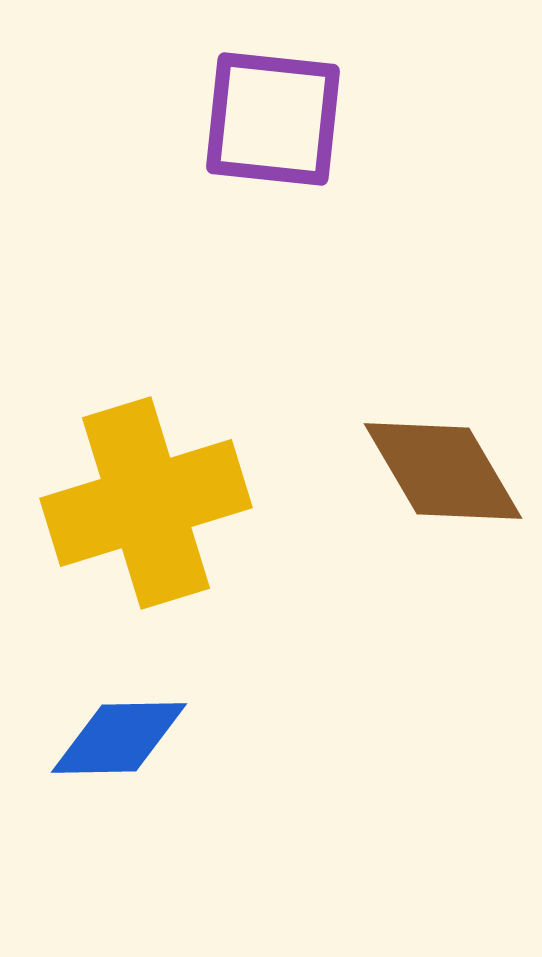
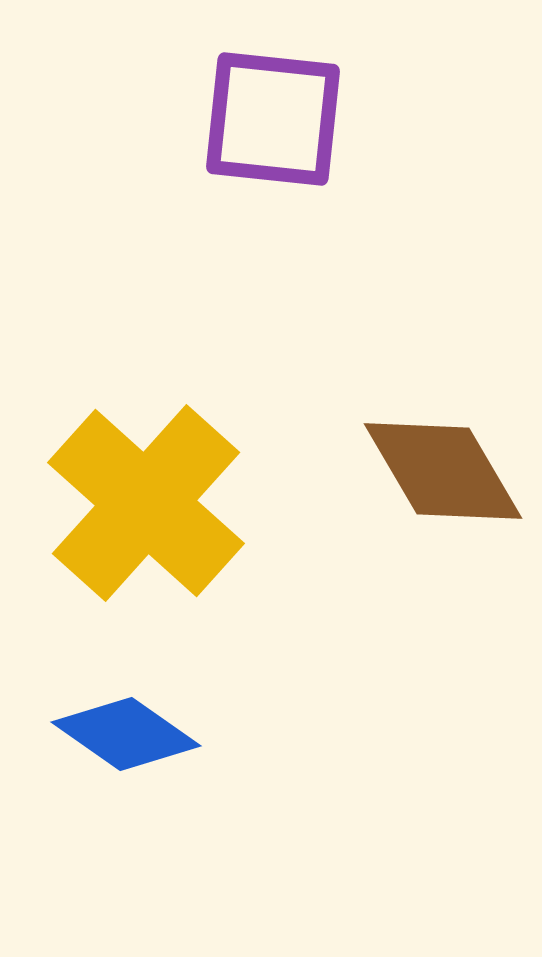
yellow cross: rotated 31 degrees counterclockwise
blue diamond: moved 7 px right, 4 px up; rotated 36 degrees clockwise
